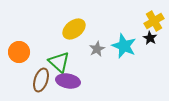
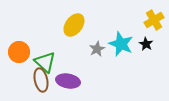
yellow cross: moved 1 px up
yellow ellipse: moved 4 px up; rotated 15 degrees counterclockwise
black star: moved 4 px left, 6 px down
cyan star: moved 3 px left, 2 px up
green triangle: moved 14 px left
brown ellipse: rotated 30 degrees counterclockwise
